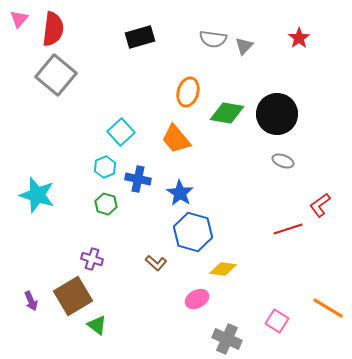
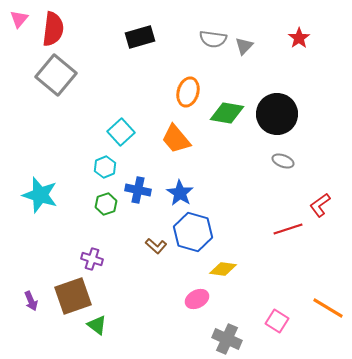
blue cross: moved 11 px down
cyan star: moved 3 px right
green hexagon: rotated 25 degrees clockwise
brown L-shape: moved 17 px up
brown square: rotated 12 degrees clockwise
